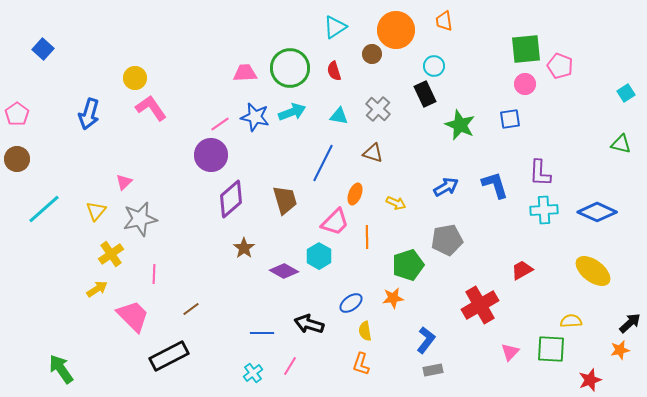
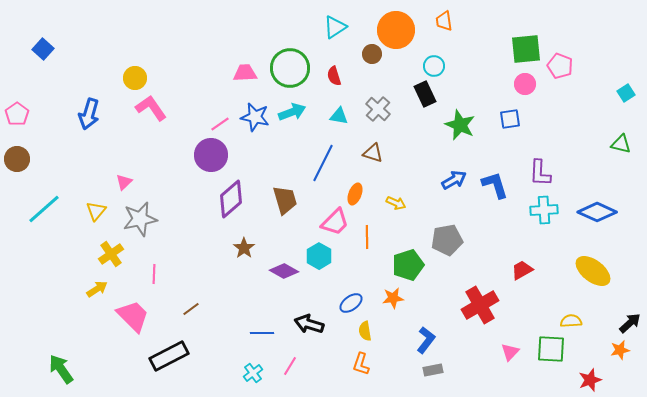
red semicircle at (334, 71): moved 5 px down
blue arrow at (446, 187): moved 8 px right, 7 px up
